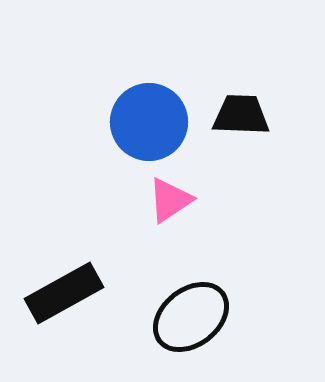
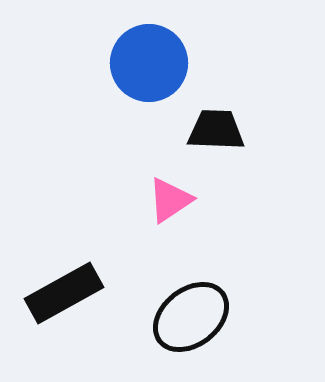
black trapezoid: moved 25 px left, 15 px down
blue circle: moved 59 px up
